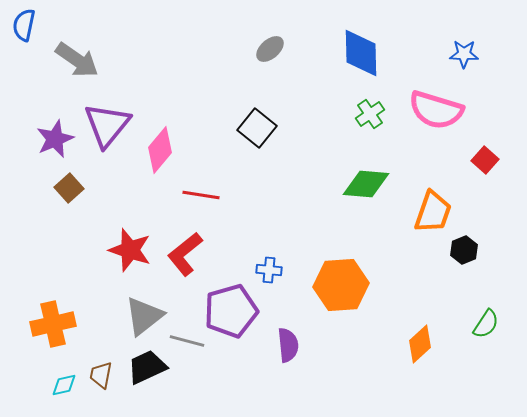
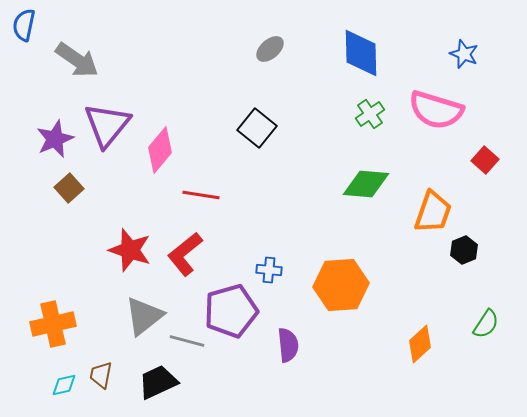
blue star: rotated 20 degrees clockwise
black trapezoid: moved 11 px right, 15 px down
